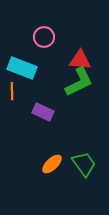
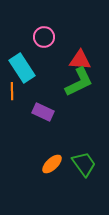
cyan rectangle: rotated 36 degrees clockwise
